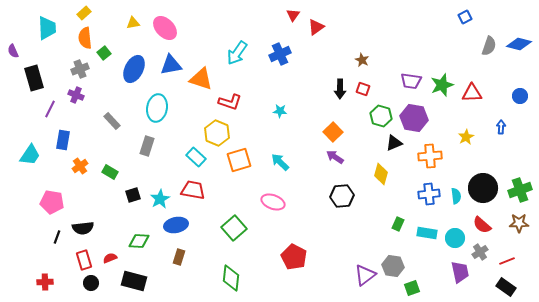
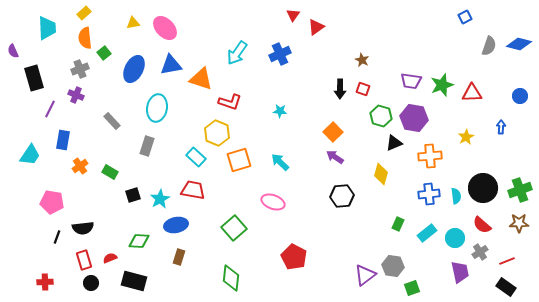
cyan rectangle at (427, 233): rotated 48 degrees counterclockwise
